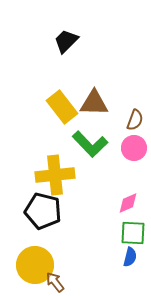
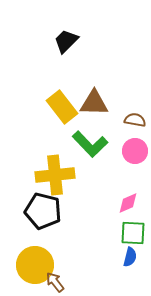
brown semicircle: rotated 100 degrees counterclockwise
pink circle: moved 1 px right, 3 px down
